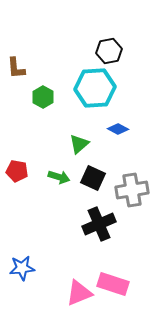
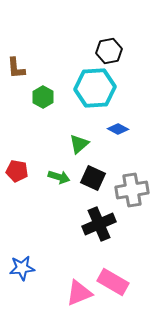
pink rectangle: moved 2 px up; rotated 12 degrees clockwise
